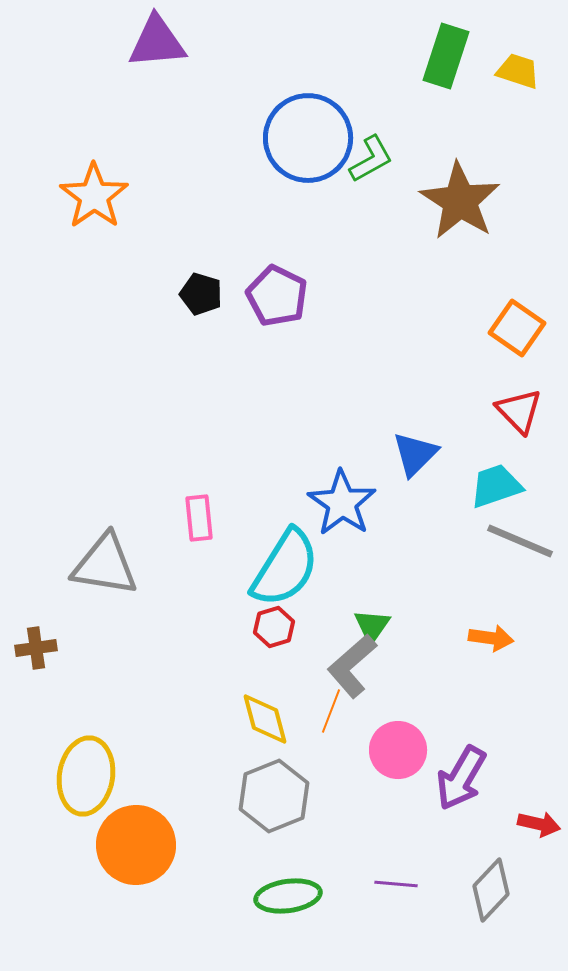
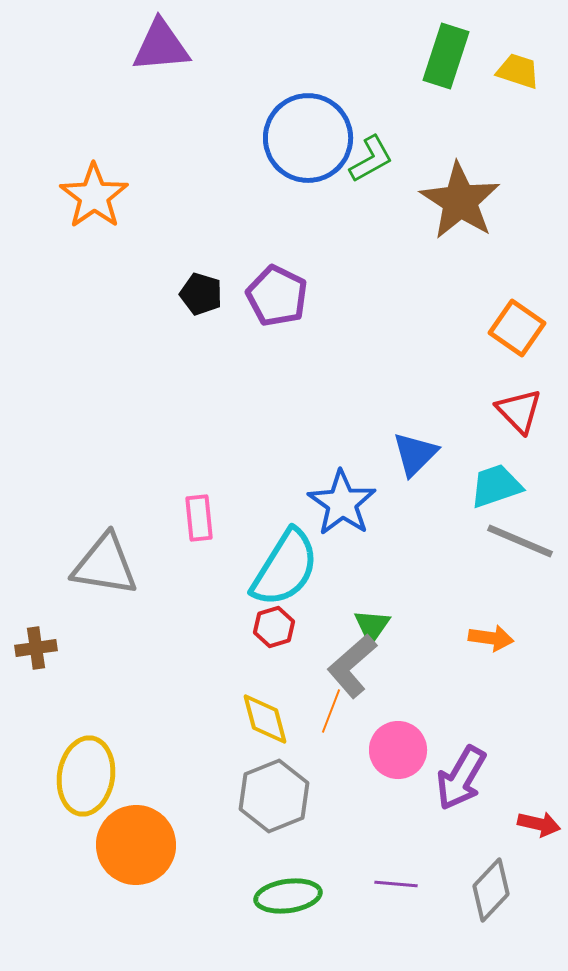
purple triangle: moved 4 px right, 4 px down
